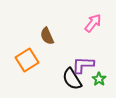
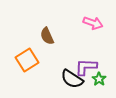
pink arrow: rotated 72 degrees clockwise
purple L-shape: moved 3 px right, 2 px down
black semicircle: rotated 25 degrees counterclockwise
